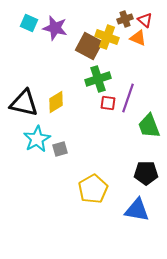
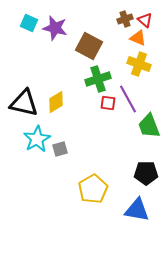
yellow cross: moved 32 px right, 27 px down
purple line: moved 1 px down; rotated 48 degrees counterclockwise
